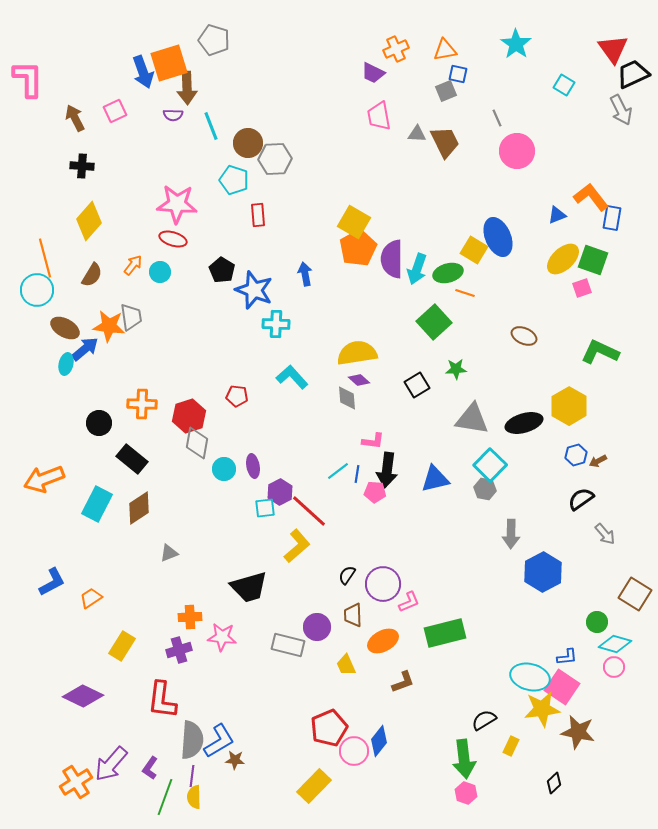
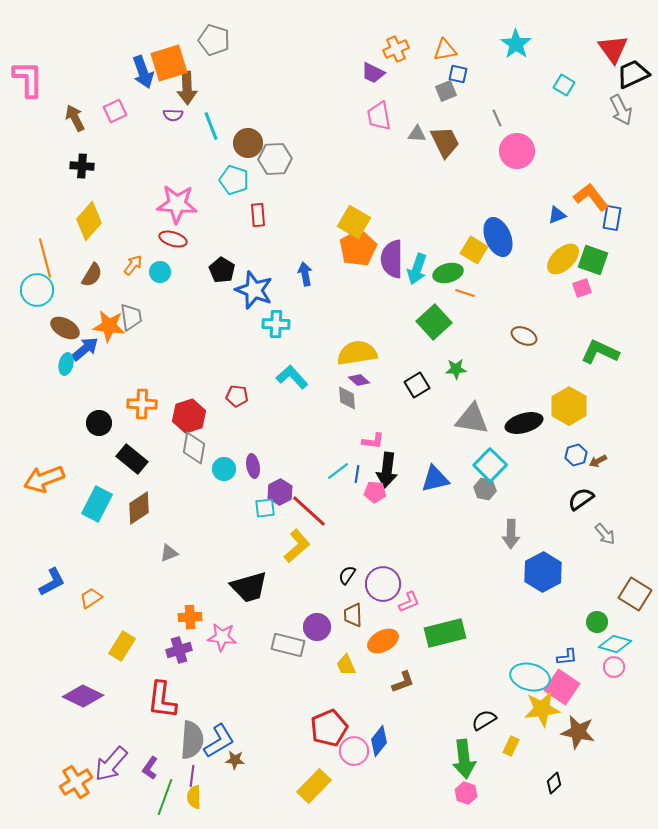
gray diamond at (197, 443): moved 3 px left, 5 px down
